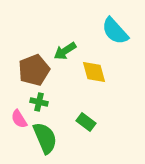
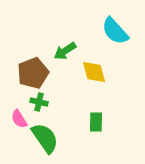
brown pentagon: moved 1 px left, 3 px down
green rectangle: moved 10 px right; rotated 54 degrees clockwise
green semicircle: rotated 12 degrees counterclockwise
